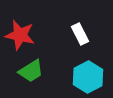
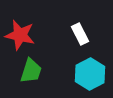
green trapezoid: rotated 40 degrees counterclockwise
cyan hexagon: moved 2 px right, 3 px up
